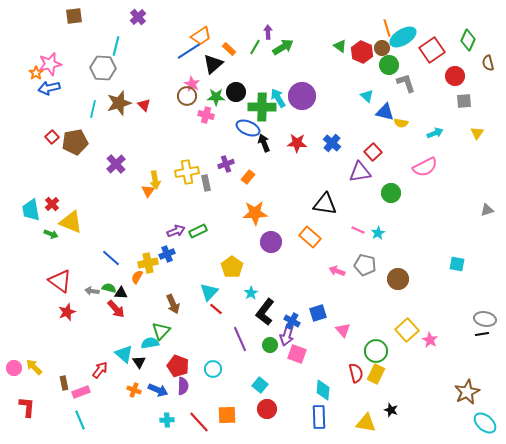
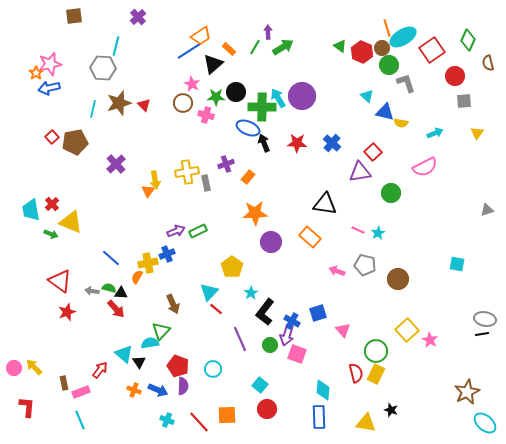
brown circle at (187, 96): moved 4 px left, 7 px down
cyan cross at (167, 420): rotated 24 degrees clockwise
